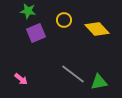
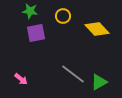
green star: moved 2 px right
yellow circle: moved 1 px left, 4 px up
purple square: rotated 12 degrees clockwise
green triangle: rotated 18 degrees counterclockwise
